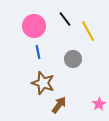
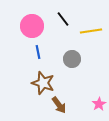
black line: moved 2 px left
pink circle: moved 2 px left
yellow line: moved 3 px right; rotated 70 degrees counterclockwise
gray circle: moved 1 px left
brown arrow: rotated 108 degrees clockwise
